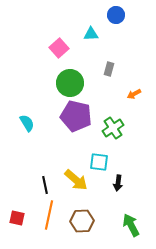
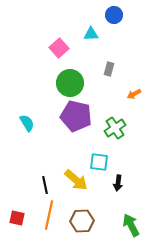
blue circle: moved 2 px left
green cross: moved 2 px right
